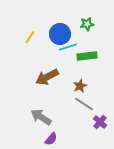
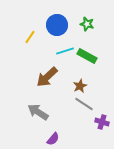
green star: rotated 24 degrees clockwise
blue circle: moved 3 px left, 9 px up
cyan line: moved 3 px left, 4 px down
green rectangle: rotated 36 degrees clockwise
brown arrow: rotated 15 degrees counterclockwise
gray arrow: moved 3 px left, 5 px up
purple cross: moved 2 px right; rotated 24 degrees counterclockwise
purple semicircle: moved 2 px right
